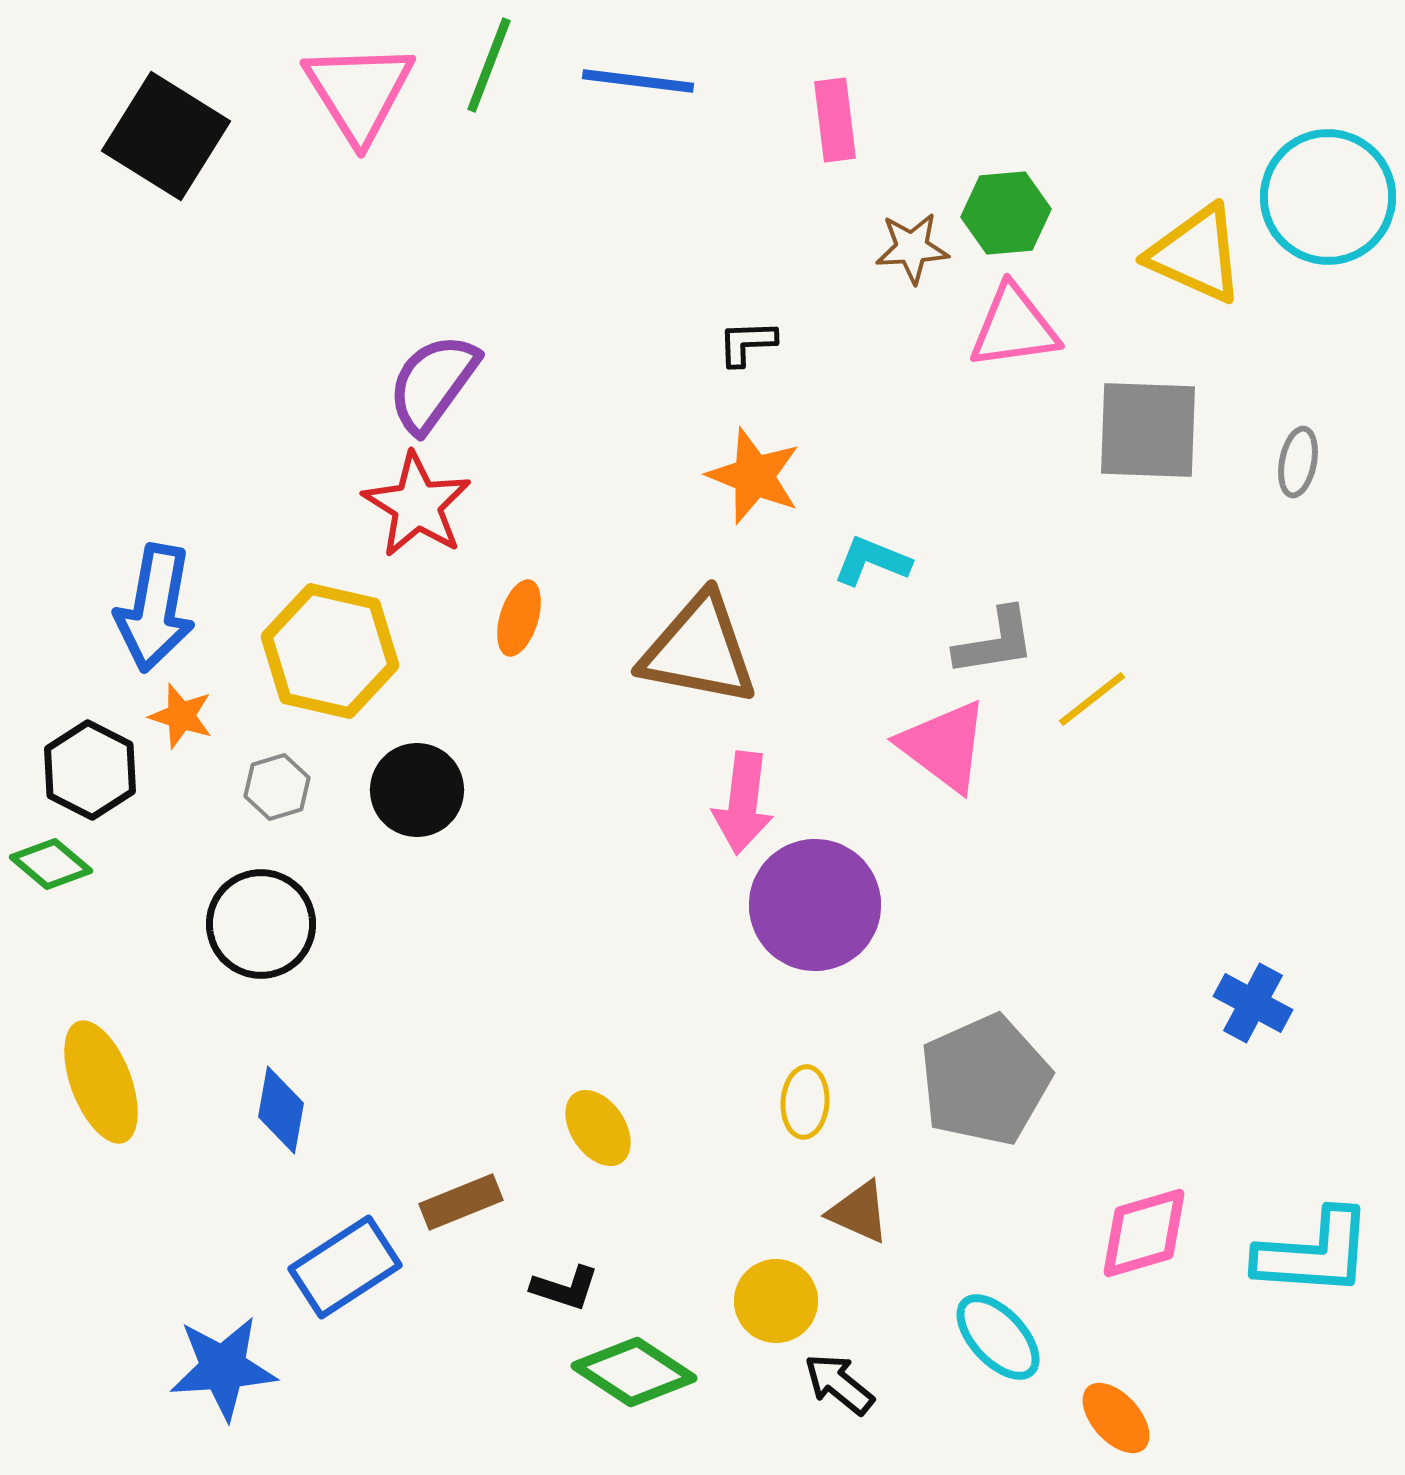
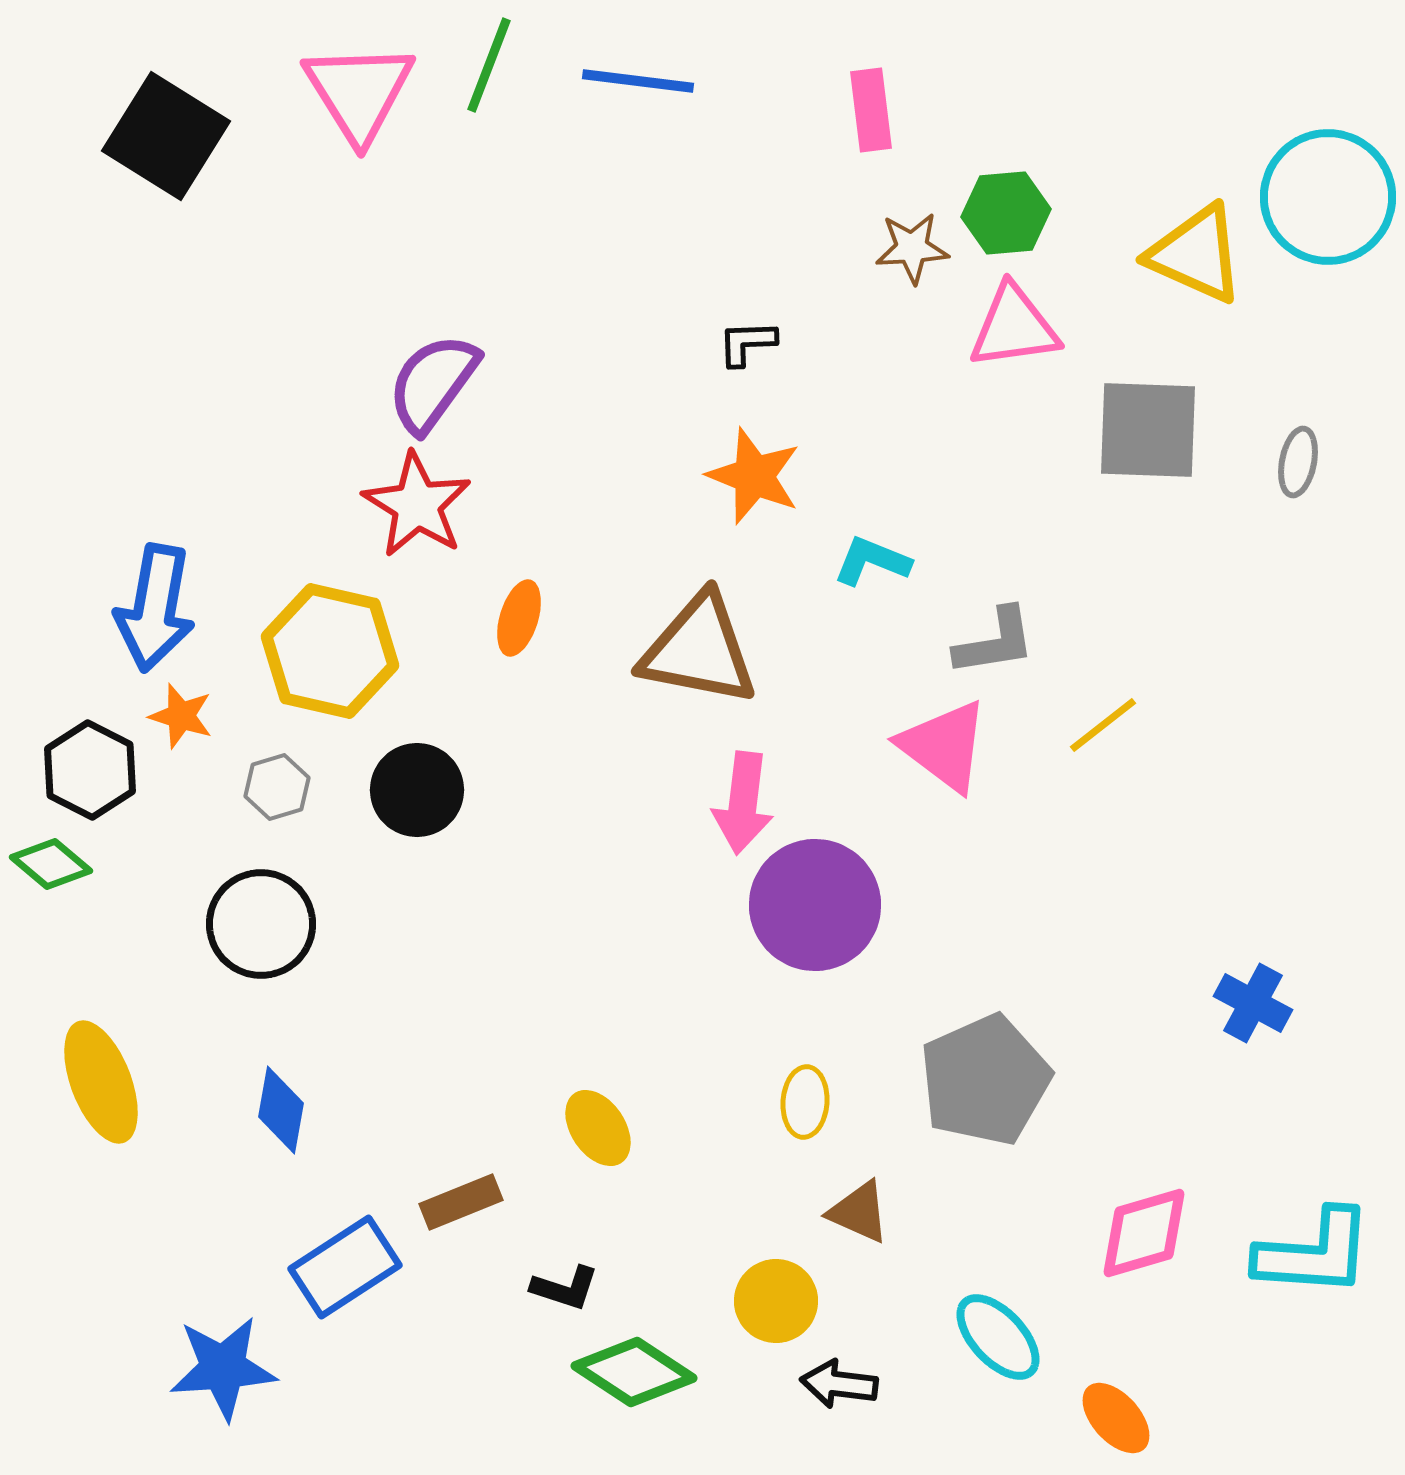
pink rectangle at (835, 120): moved 36 px right, 10 px up
yellow line at (1092, 699): moved 11 px right, 26 px down
black arrow at (839, 1384): rotated 32 degrees counterclockwise
